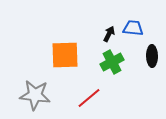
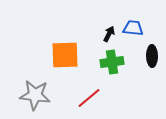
green cross: rotated 20 degrees clockwise
